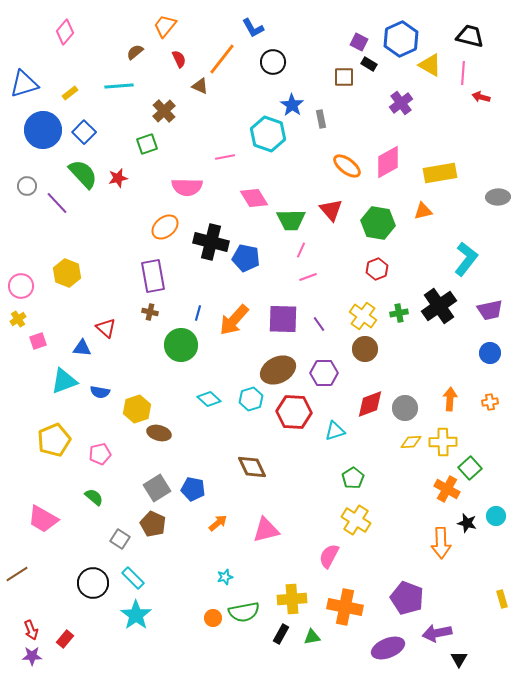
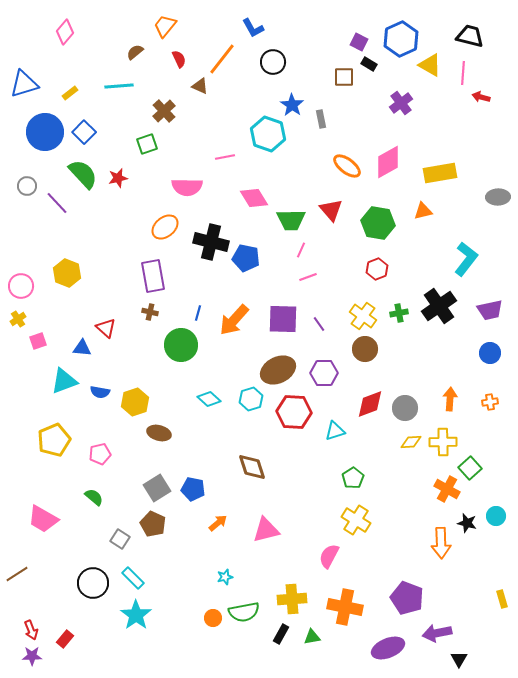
blue circle at (43, 130): moved 2 px right, 2 px down
yellow hexagon at (137, 409): moved 2 px left, 7 px up
brown diamond at (252, 467): rotated 8 degrees clockwise
